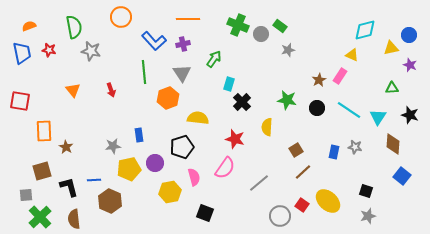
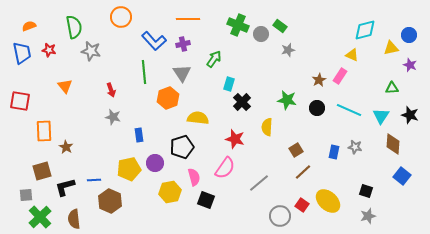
orange triangle at (73, 90): moved 8 px left, 4 px up
cyan line at (349, 110): rotated 10 degrees counterclockwise
cyan triangle at (378, 117): moved 3 px right, 1 px up
gray star at (113, 146): moved 29 px up; rotated 21 degrees clockwise
black L-shape at (69, 187): moved 4 px left; rotated 90 degrees counterclockwise
black square at (205, 213): moved 1 px right, 13 px up
